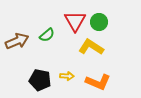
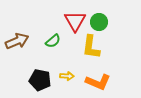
green semicircle: moved 6 px right, 6 px down
yellow L-shape: rotated 115 degrees counterclockwise
